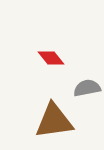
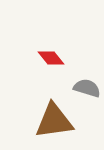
gray semicircle: rotated 28 degrees clockwise
